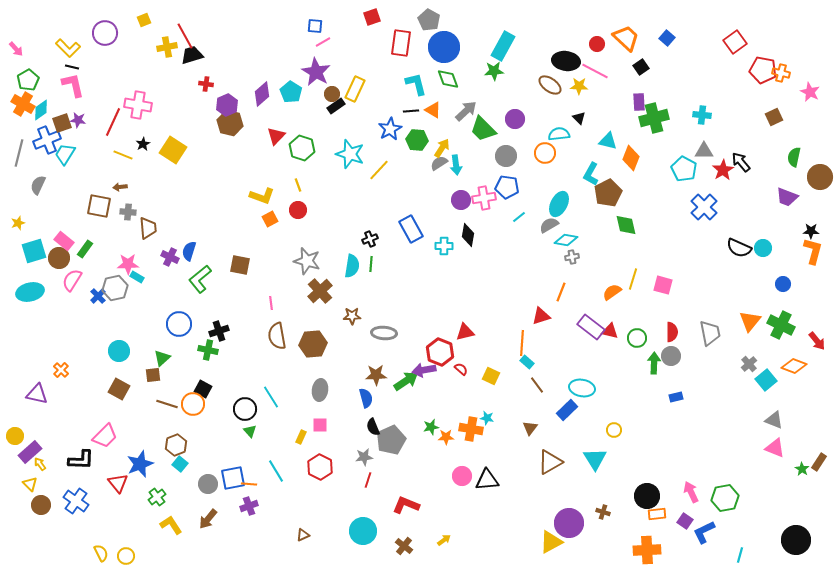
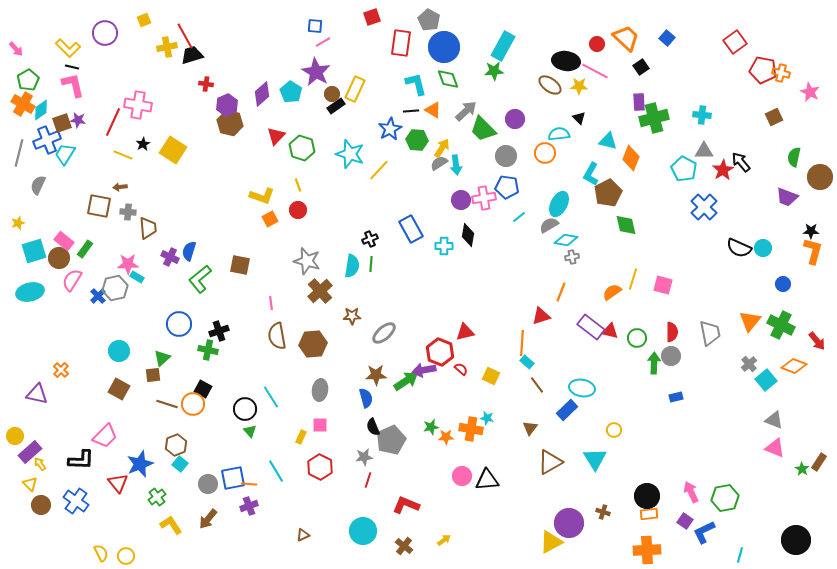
gray ellipse at (384, 333): rotated 45 degrees counterclockwise
orange rectangle at (657, 514): moved 8 px left
